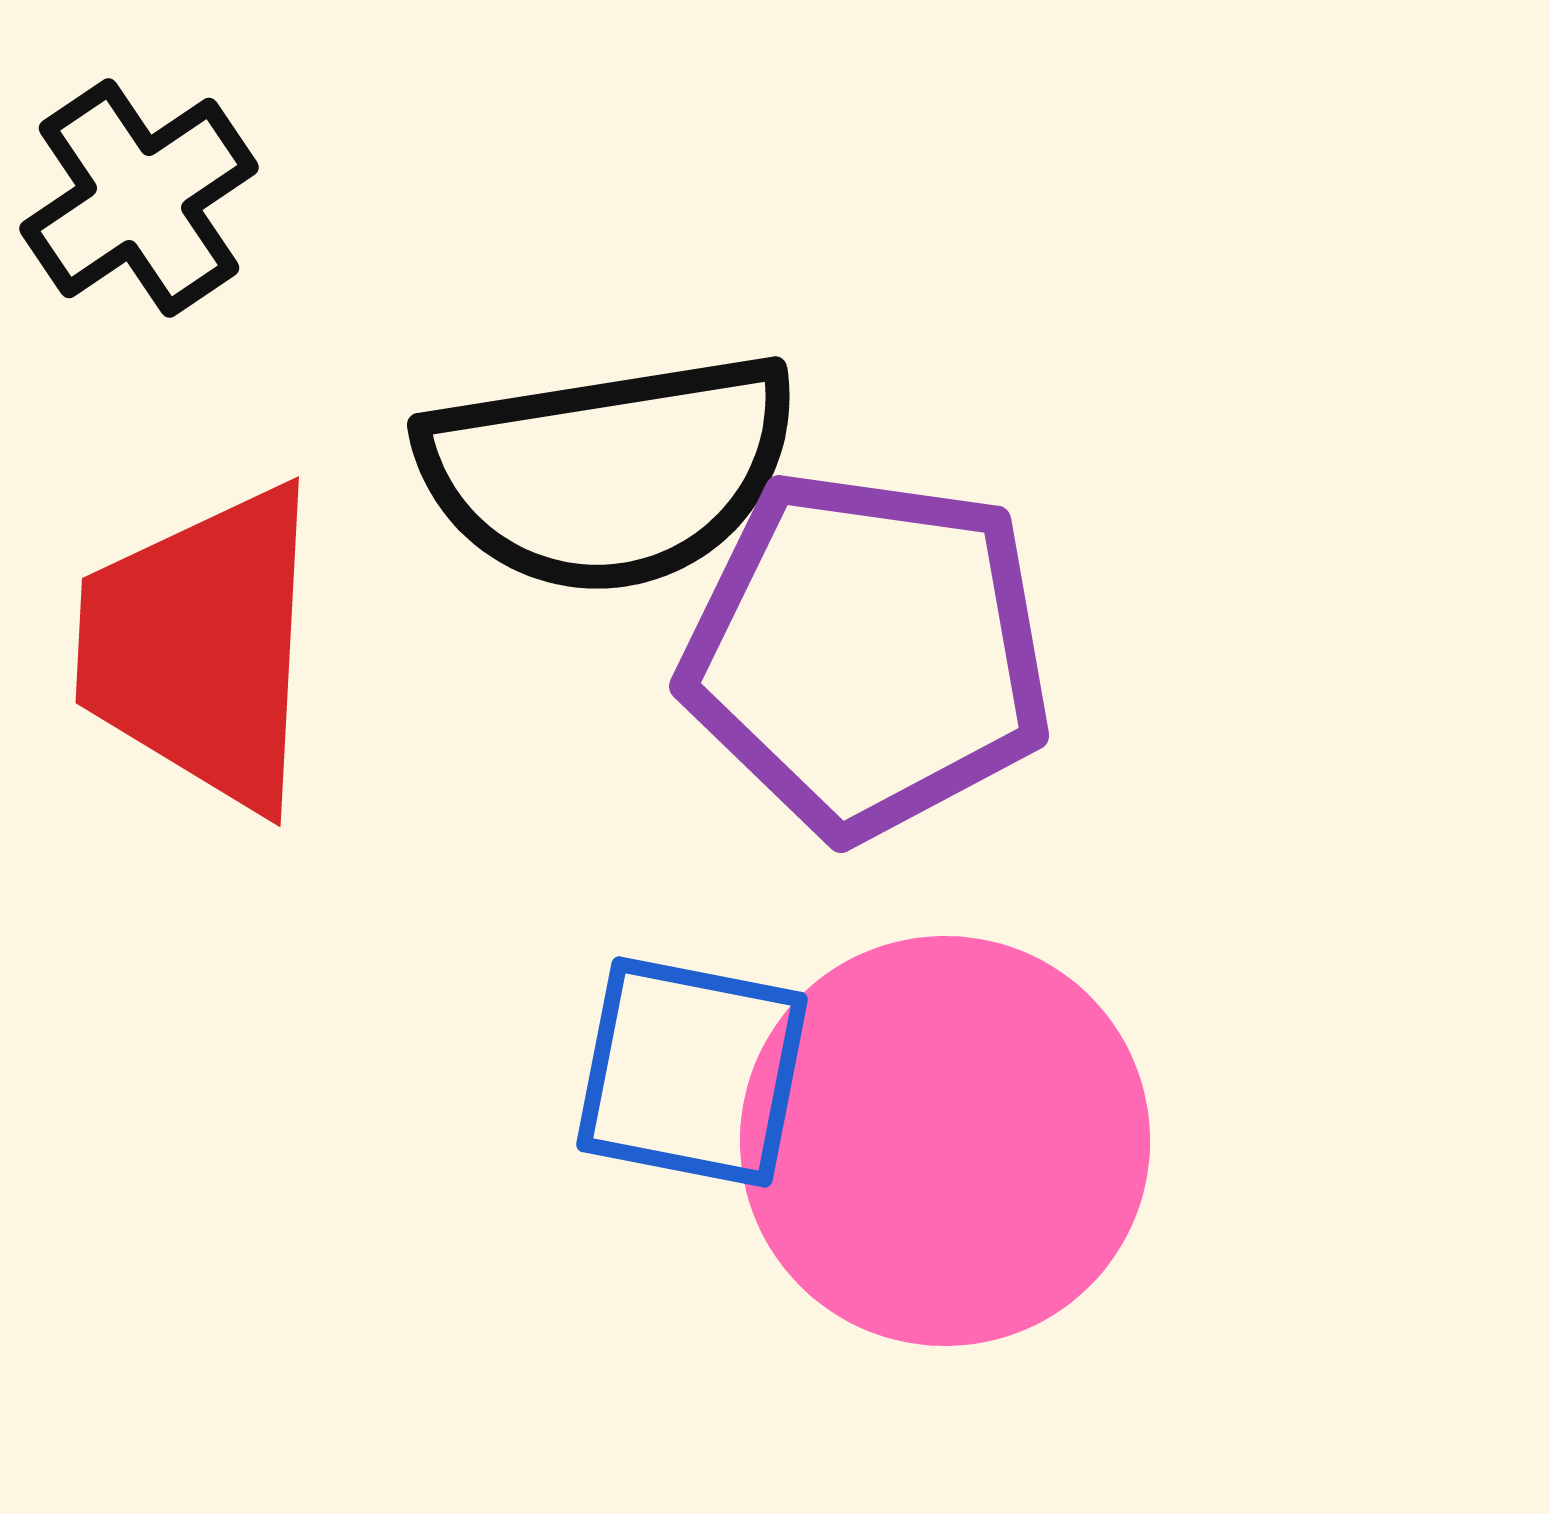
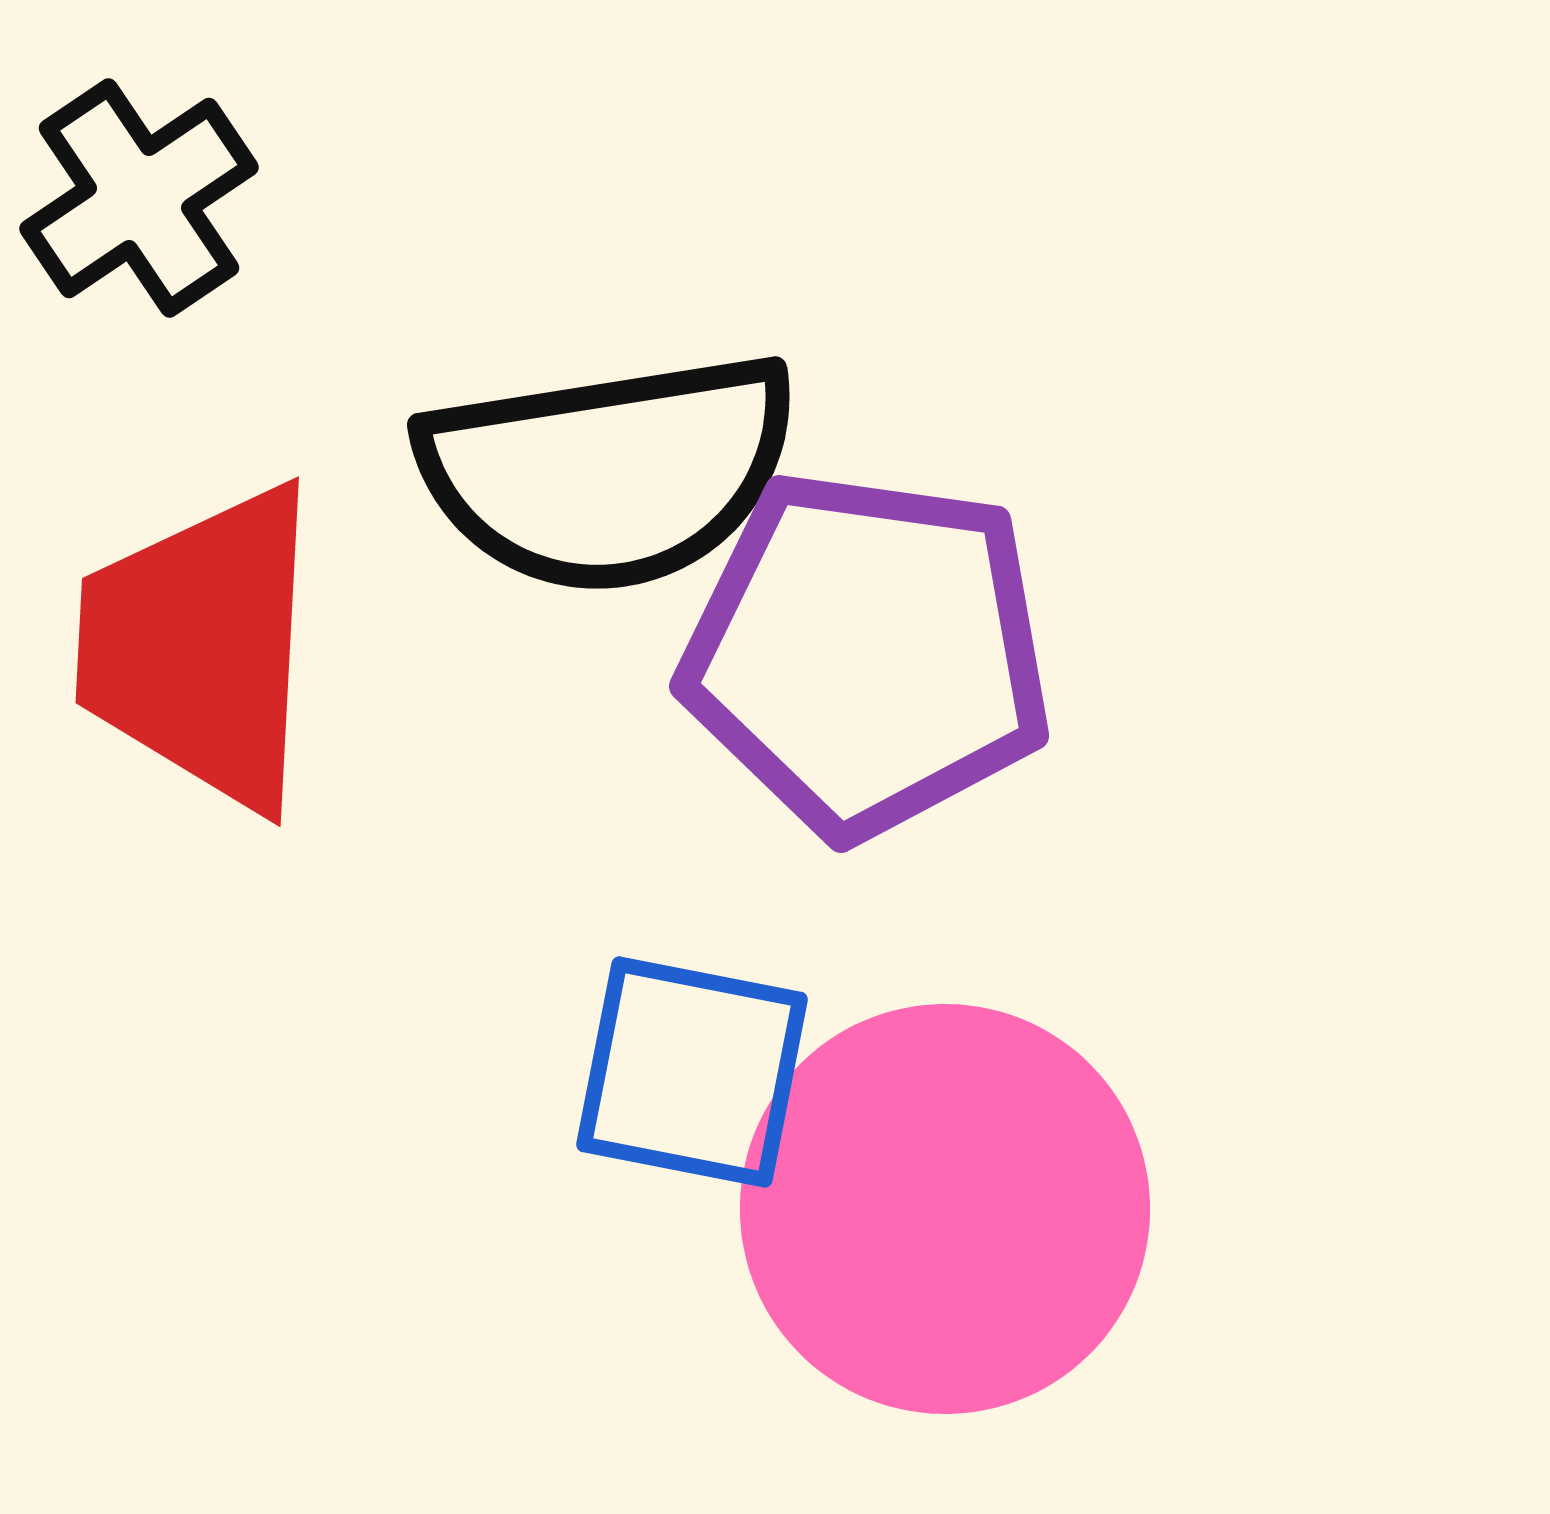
pink circle: moved 68 px down
